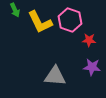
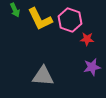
yellow L-shape: moved 3 px up
red star: moved 2 px left, 1 px up
purple star: rotated 18 degrees counterclockwise
gray triangle: moved 12 px left
